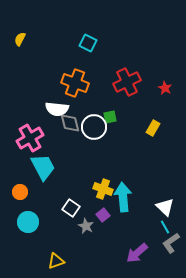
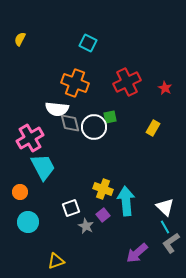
cyan arrow: moved 3 px right, 4 px down
white square: rotated 36 degrees clockwise
